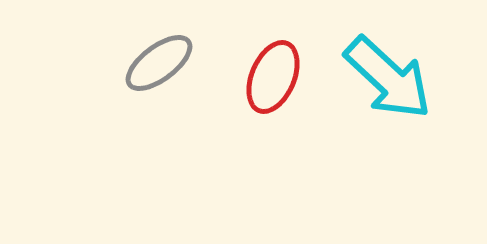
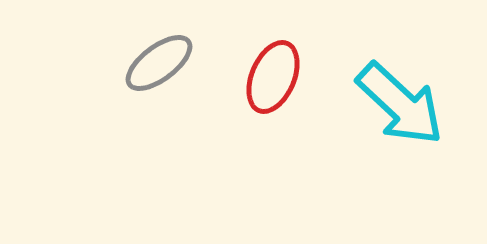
cyan arrow: moved 12 px right, 26 px down
